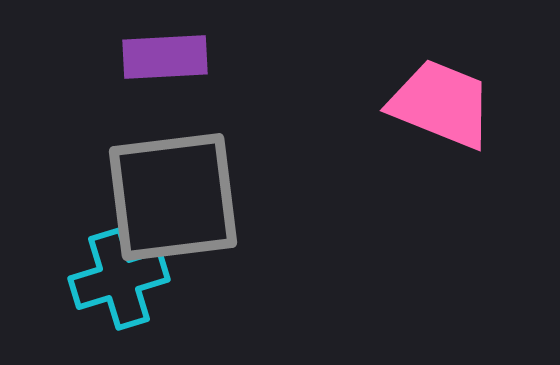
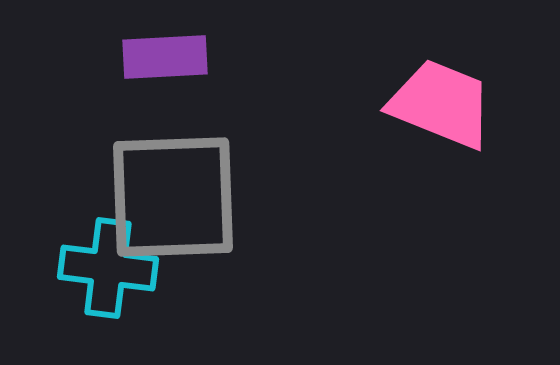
gray square: rotated 5 degrees clockwise
cyan cross: moved 11 px left, 11 px up; rotated 24 degrees clockwise
